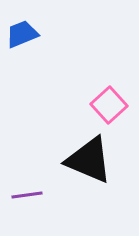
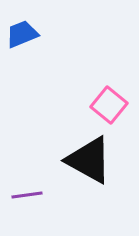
pink square: rotated 9 degrees counterclockwise
black triangle: rotated 6 degrees clockwise
